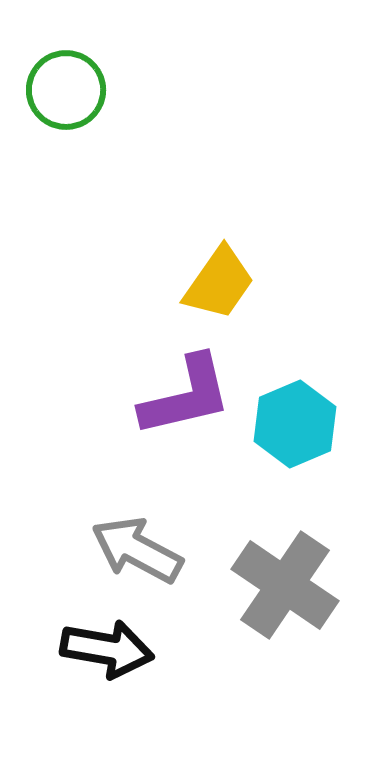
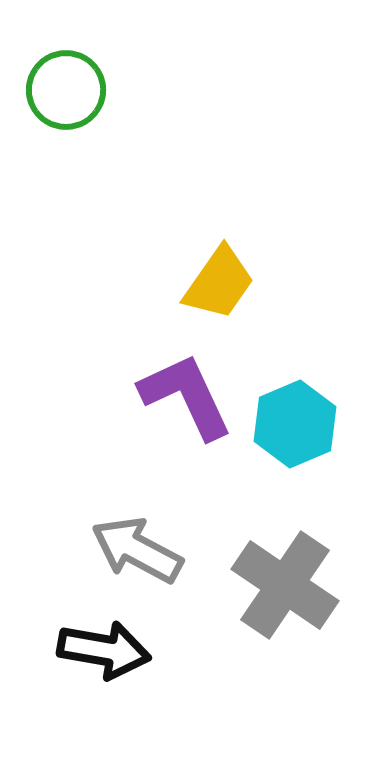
purple L-shape: rotated 102 degrees counterclockwise
black arrow: moved 3 px left, 1 px down
